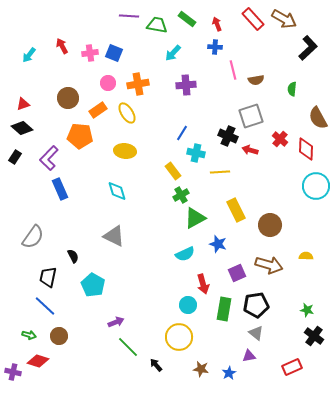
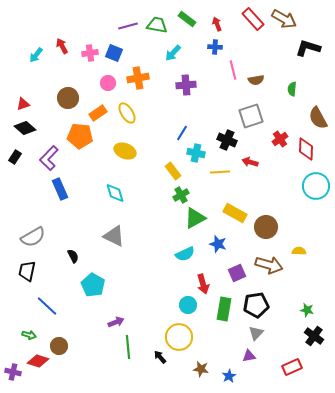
purple line at (129, 16): moved 1 px left, 10 px down; rotated 18 degrees counterclockwise
black L-shape at (308, 48): rotated 120 degrees counterclockwise
cyan arrow at (29, 55): moved 7 px right
orange cross at (138, 84): moved 6 px up
orange rectangle at (98, 110): moved 3 px down
black diamond at (22, 128): moved 3 px right
black cross at (228, 136): moved 1 px left, 4 px down
red cross at (280, 139): rotated 14 degrees clockwise
red arrow at (250, 150): moved 12 px down
yellow ellipse at (125, 151): rotated 15 degrees clockwise
cyan diamond at (117, 191): moved 2 px left, 2 px down
yellow rectangle at (236, 210): moved 1 px left, 3 px down; rotated 35 degrees counterclockwise
brown circle at (270, 225): moved 4 px left, 2 px down
gray semicircle at (33, 237): rotated 25 degrees clockwise
yellow semicircle at (306, 256): moved 7 px left, 5 px up
black trapezoid at (48, 277): moved 21 px left, 6 px up
blue line at (45, 306): moved 2 px right
gray triangle at (256, 333): rotated 35 degrees clockwise
brown circle at (59, 336): moved 10 px down
green line at (128, 347): rotated 40 degrees clockwise
black arrow at (156, 365): moved 4 px right, 8 px up
blue star at (229, 373): moved 3 px down
